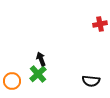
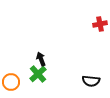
orange circle: moved 1 px left, 1 px down
